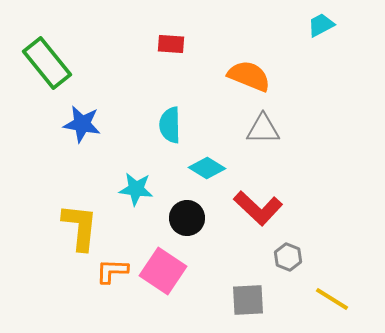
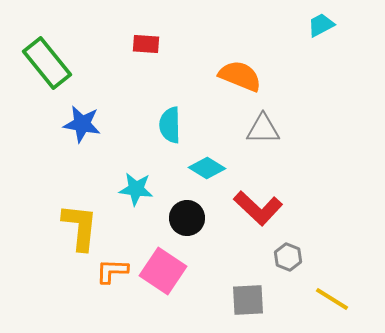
red rectangle: moved 25 px left
orange semicircle: moved 9 px left
